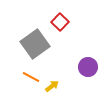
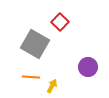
gray square: rotated 24 degrees counterclockwise
orange line: rotated 24 degrees counterclockwise
yellow arrow: rotated 24 degrees counterclockwise
